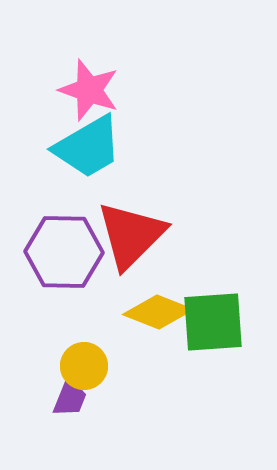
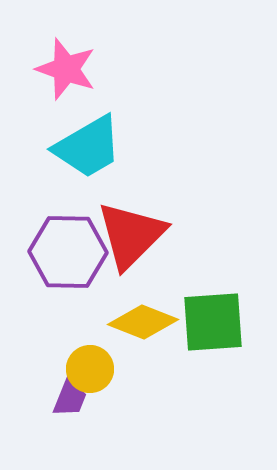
pink star: moved 23 px left, 21 px up
purple hexagon: moved 4 px right
yellow diamond: moved 15 px left, 10 px down
yellow circle: moved 6 px right, 3 px down
